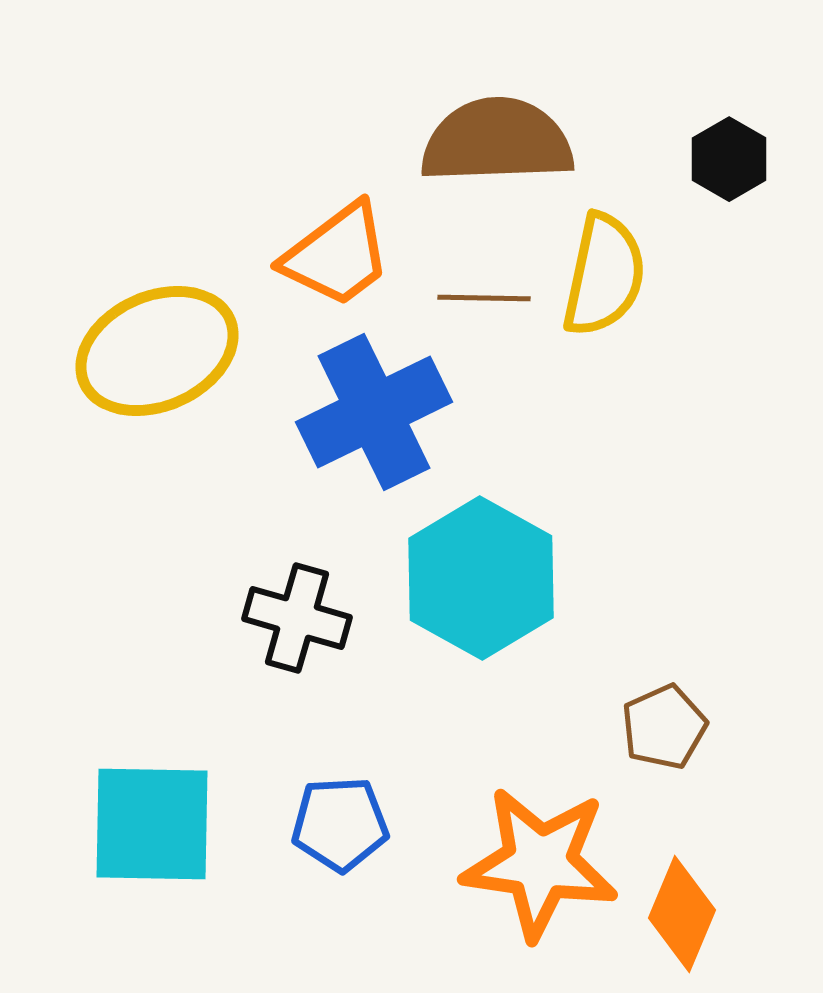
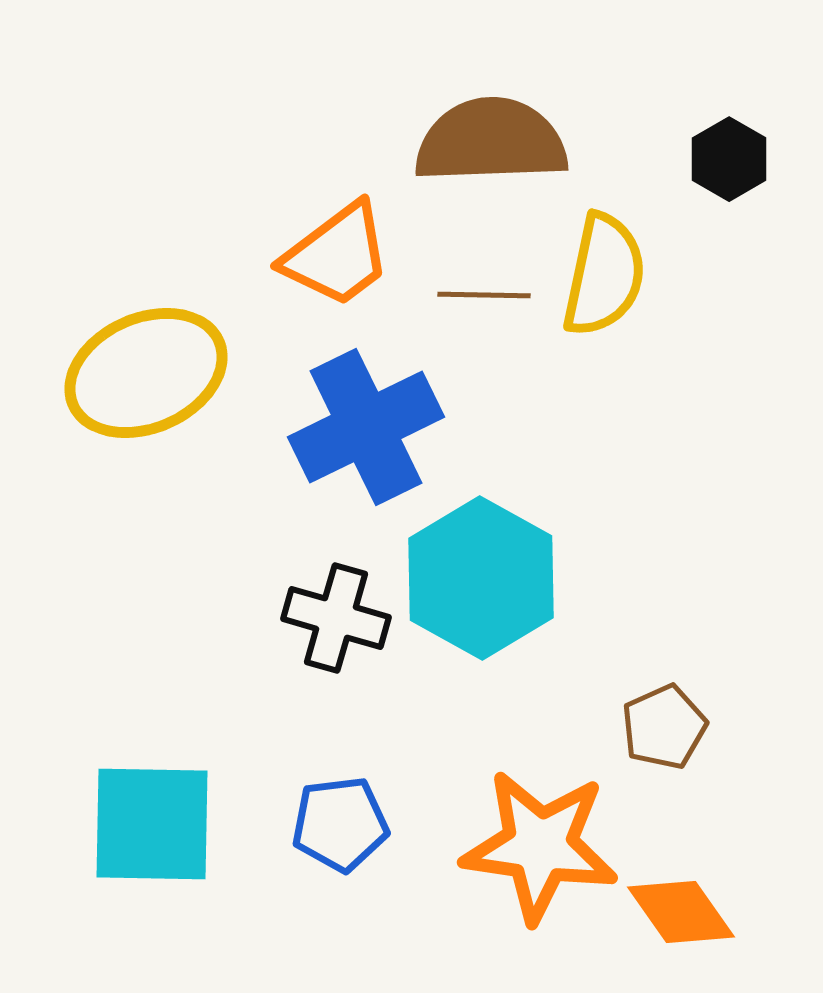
brown semicircle: moved 6 px left
brown line: moved 3 px up
yellow ellipse: moved 11 px left, 22 px down
blue cross: moved 8 px left, 15 px down
black cross: moved 39 px right
blue pentagon: rotated 4 degrees counterclockwise
orange star: moved 17 px up
orange diamond: moved 1 px left, 2 px up; rotated 58 degrees counterclockwise
